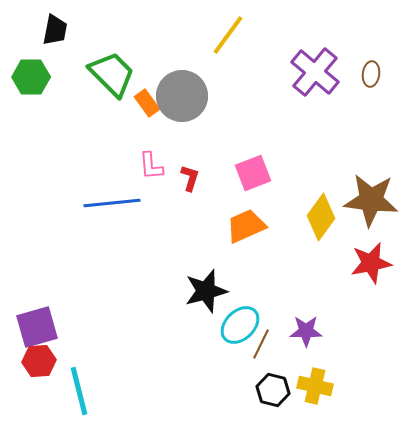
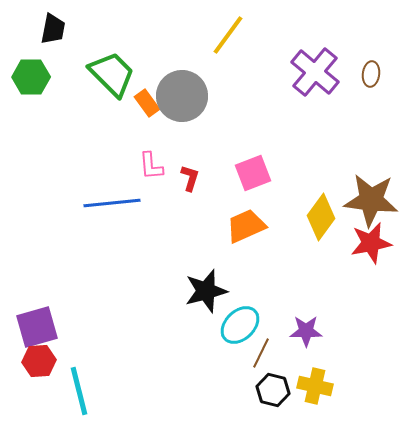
black trapezoid: moved 2 px left, 1 px up
red star: moved 20 px up
brown line: moved 9 px down
